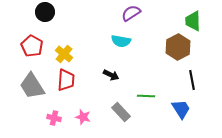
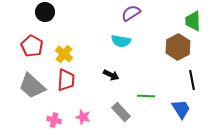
gray trapezoid: rotated 16 degrees counterclockwise
pink cross: moved 2 px down
